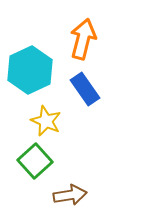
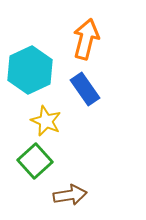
orange arrow: moved 3 px right
